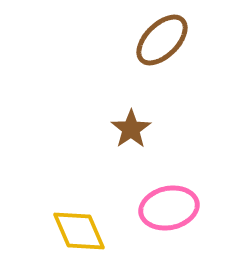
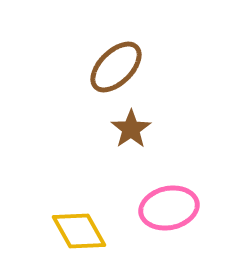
brown ellipse: moved 46 px left, 27 px down
yellow diamond: rotated 6 degrees counterclockwise
